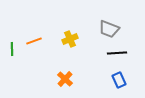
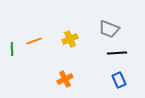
orange cross: rotated 21 degrees clockwise
